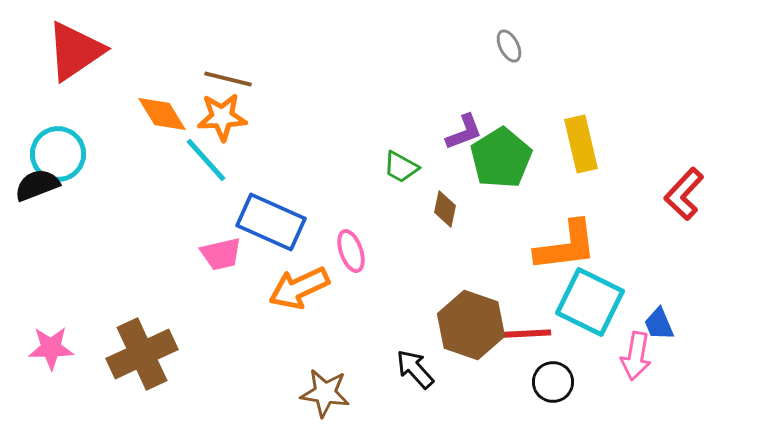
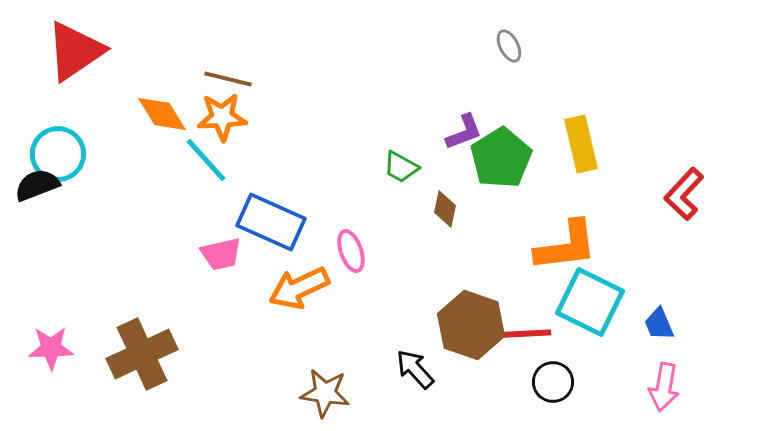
pink arrow: moved 28 px right, 31 px down
